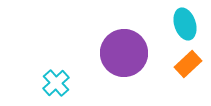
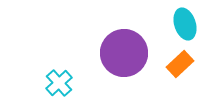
orange rectangle: moved 8 px left
cyan cross: moved 3 px right
